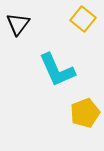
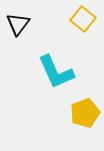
cyan L-shape: moved 1 px left, 2 px down
